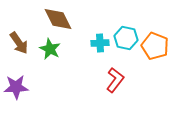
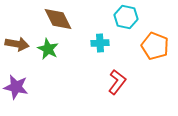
cyan hexagon: moved 21 px up
brown arrow: moved 2 px left, 1 px down; rotated 45 degrees counterclockwise
green star: moved 2 px left
red L-shape: moved 2 px right, 2 px down
purple star: rotated 15 degrees clockwise
